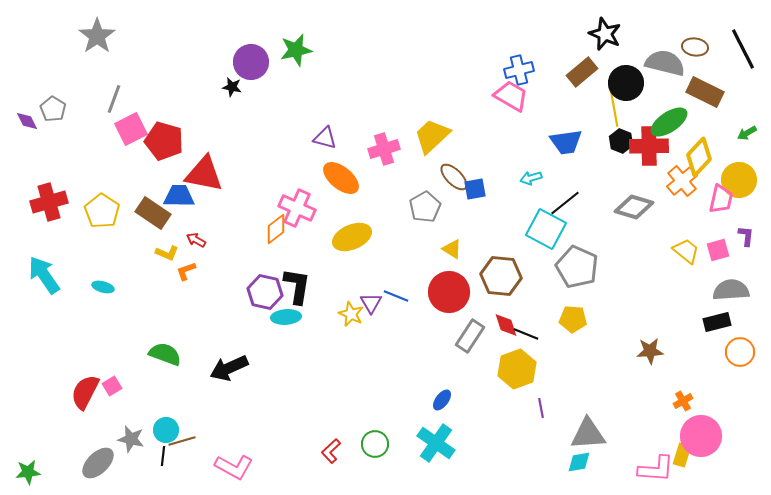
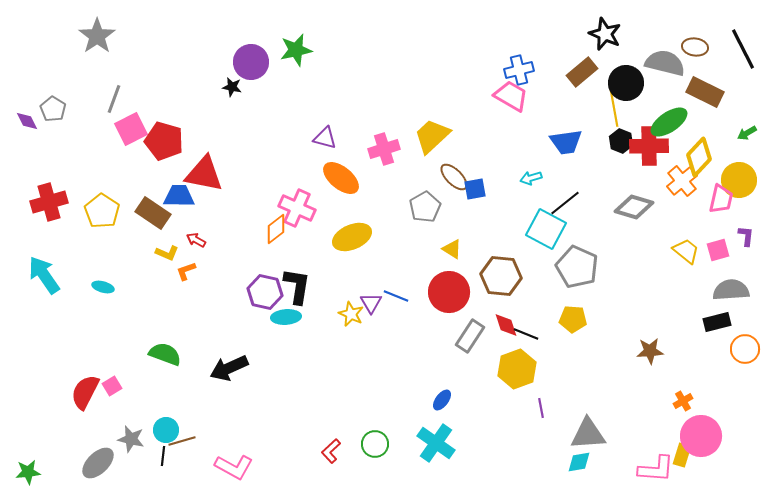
orange circle at (740, 352): moved 5 px right, 3 px up
